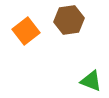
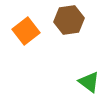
green triangle: moved 2 px left, 1 px down; rotated 15 degrees clockwise
